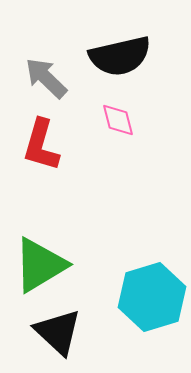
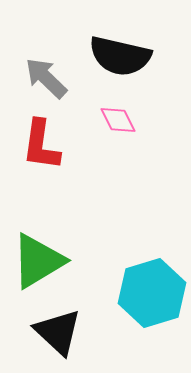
black semicircle: rotated 26 degrees clockwise
pink diamond: rotated 12 degrees counterclockwise
red L-shape: rotated 8 degrees counterclockwise
green triangle: moved 2 px left, 4 px up
cyan hexagon: moved 4 px up
